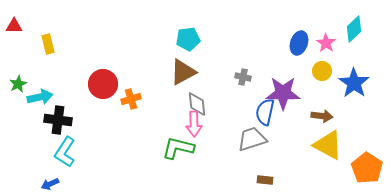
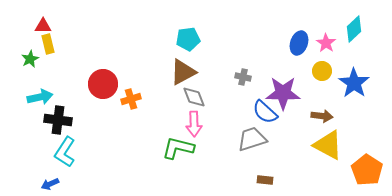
red triangle: moved 29 px right
green star: moved 12 px right, 25 px up
gray diamond: moved 3 px left, 7 px up; rotated 15 degrees counterclockwise
blue semicircle: rotated 60 degrees counterclockwise
orange pentagon: moved 2 px down
